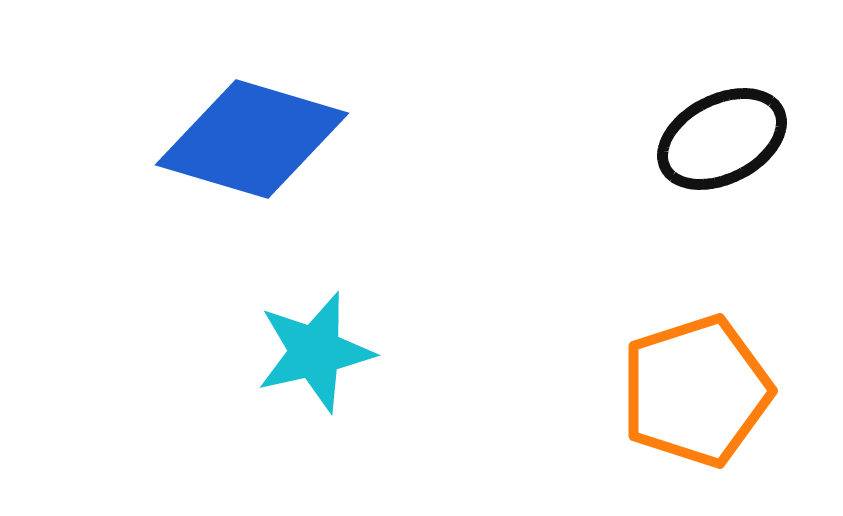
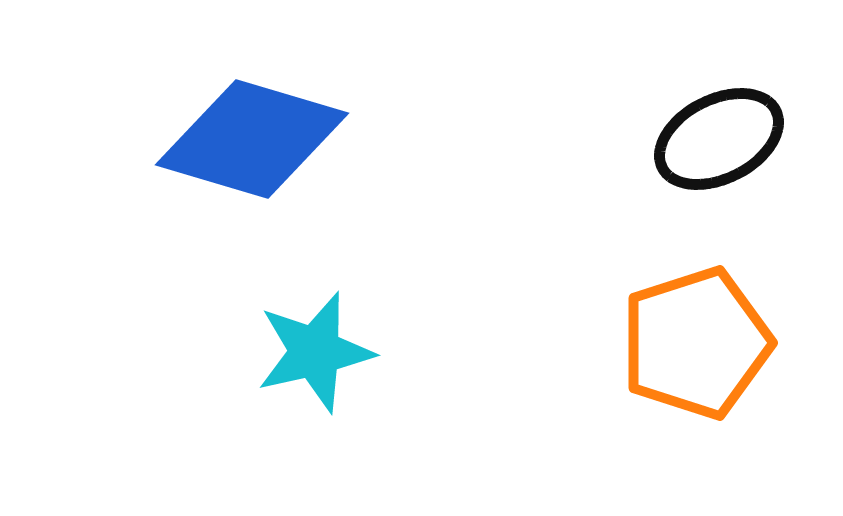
black ellipse: moved 3 px left
orange pentagon: moved 48 px up
